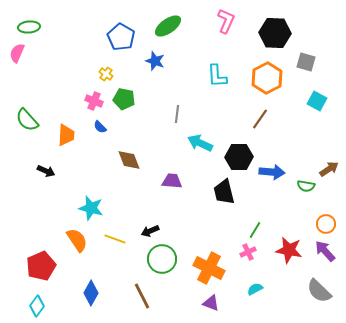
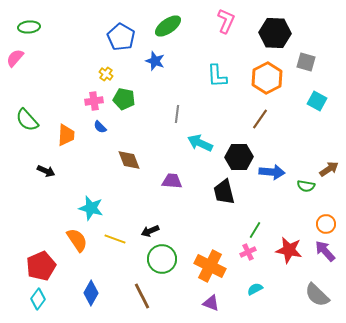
pink semicircle at (17, 53): moved 2 px left, 5 px down; rotated 18 degrees clockwise
pink cross at (94, 101): rotated 30 degrees counterclockwise
orange cross at (209, 268): moved 1 px right, 2 px up
gray semicircle at (319, 291): moved 2 px left, 4 px down
cyan diamond at (37, 306): moved 1 px right, 7 px up
